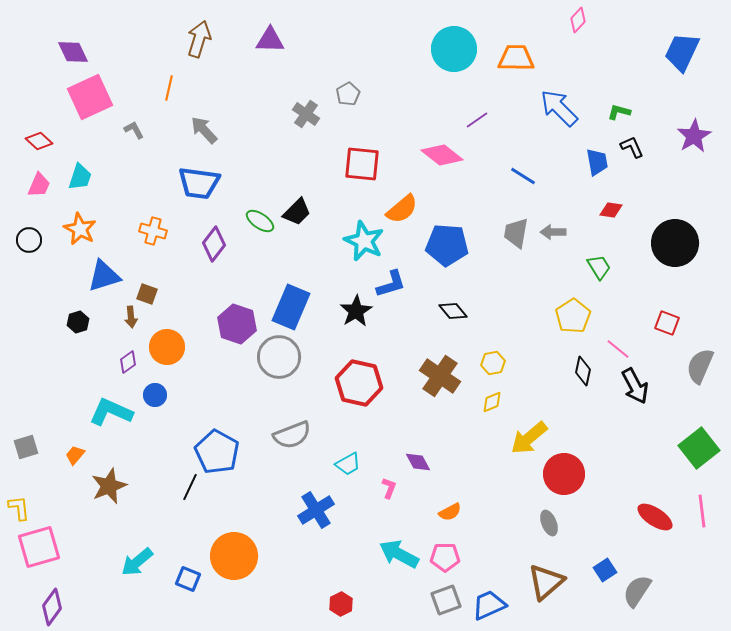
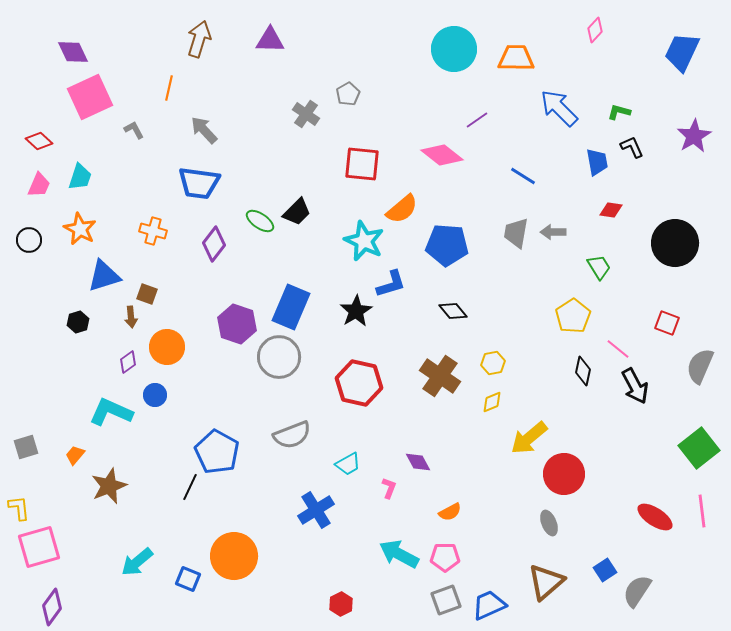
pink diamond at (578, 20): moved 17 px right, 10 px down
